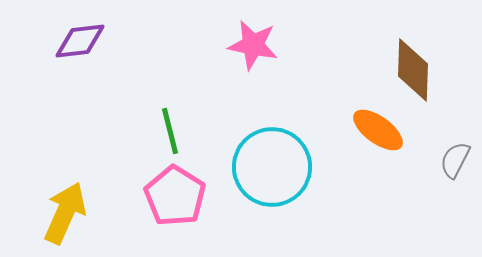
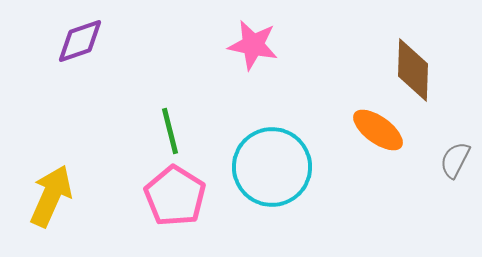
purple diamond: rotated 12 degrees counterclockwise
yellow arrow: moved 14 px left, 17 px up
